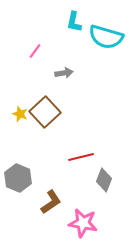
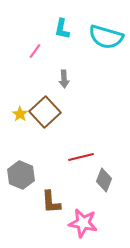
cyan L-shape: moved 12 px left, 7 px down
gray arrow: moved 6 px down; rotated 96 degrees clockwise
yellow star: rotated 14 degrees clockwise
gray hexagon: moved 3 px right, 3 px up
brown L-shape: rotated 120 degrees clockwise
